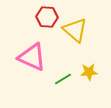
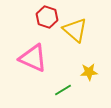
red hexagon: rotated 15 degrees clockwise
pink triangle: moved 1 px right, 1 px down
green line: moved 11 px down
